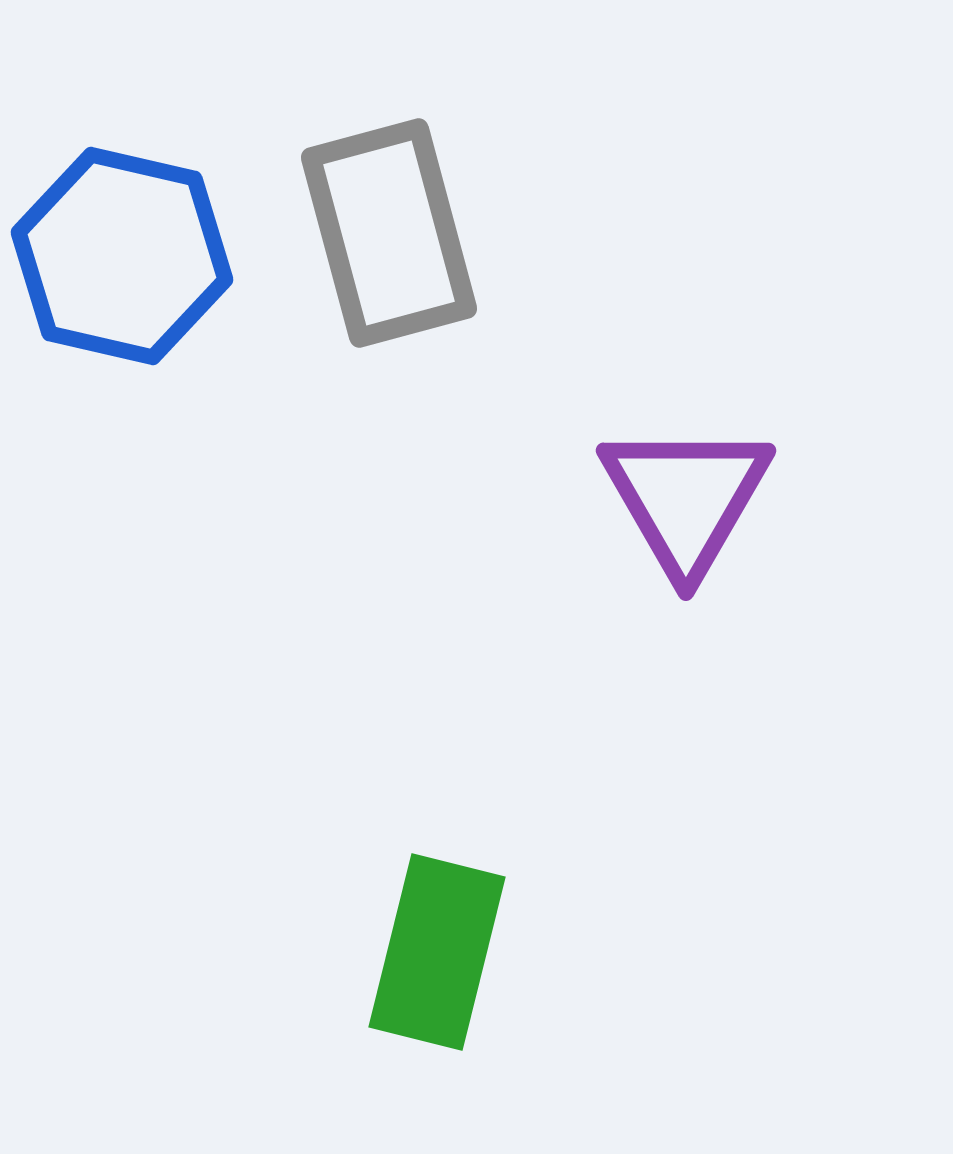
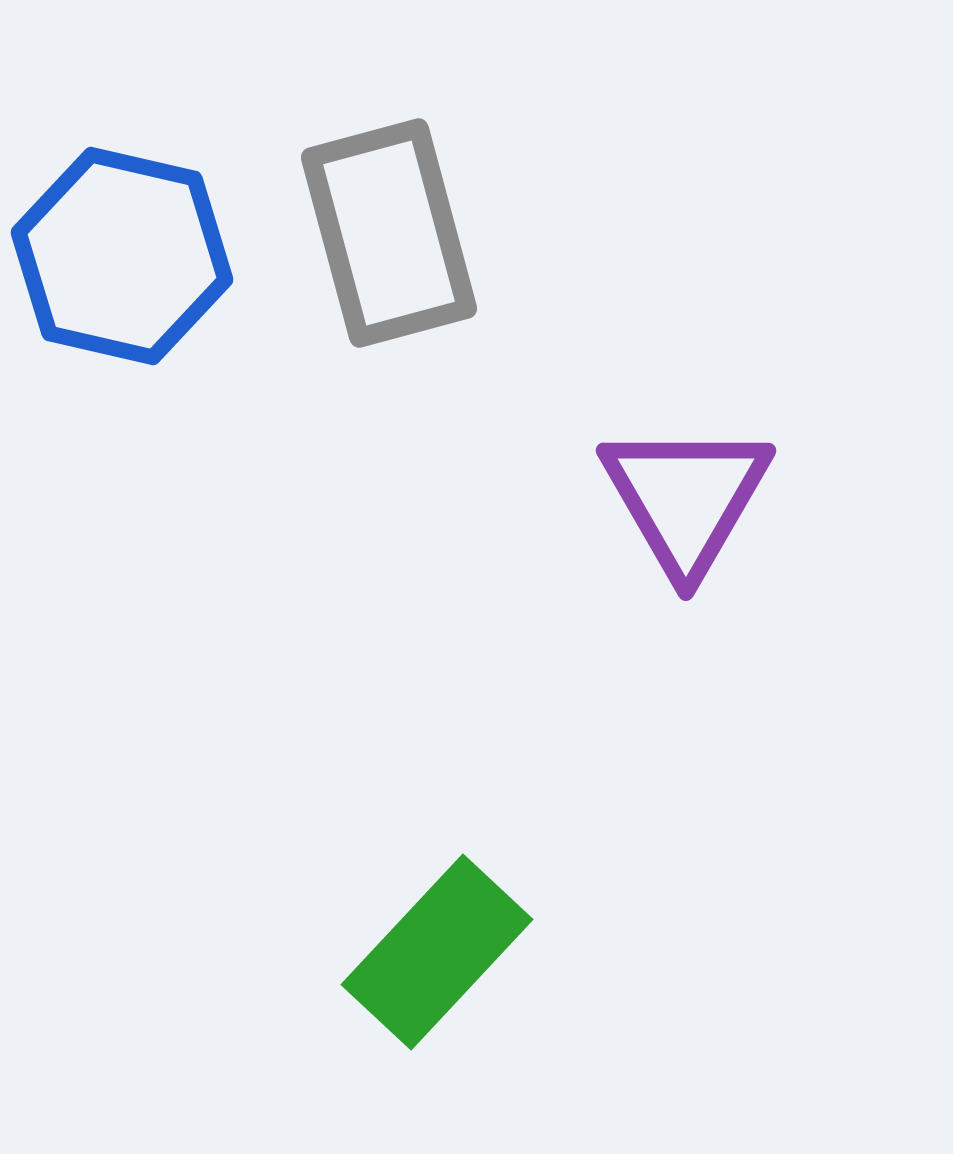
green rectangle: rotated 29 degrees clockwise
